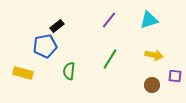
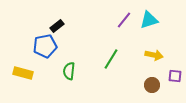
purple line: moved 15 px right
green line: moved 1 px right
